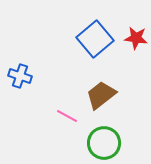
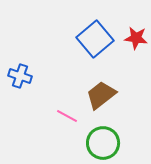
green circle: moved 1 px left
